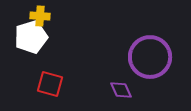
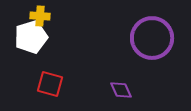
purple circle: moved 2 px right, 19 px up
